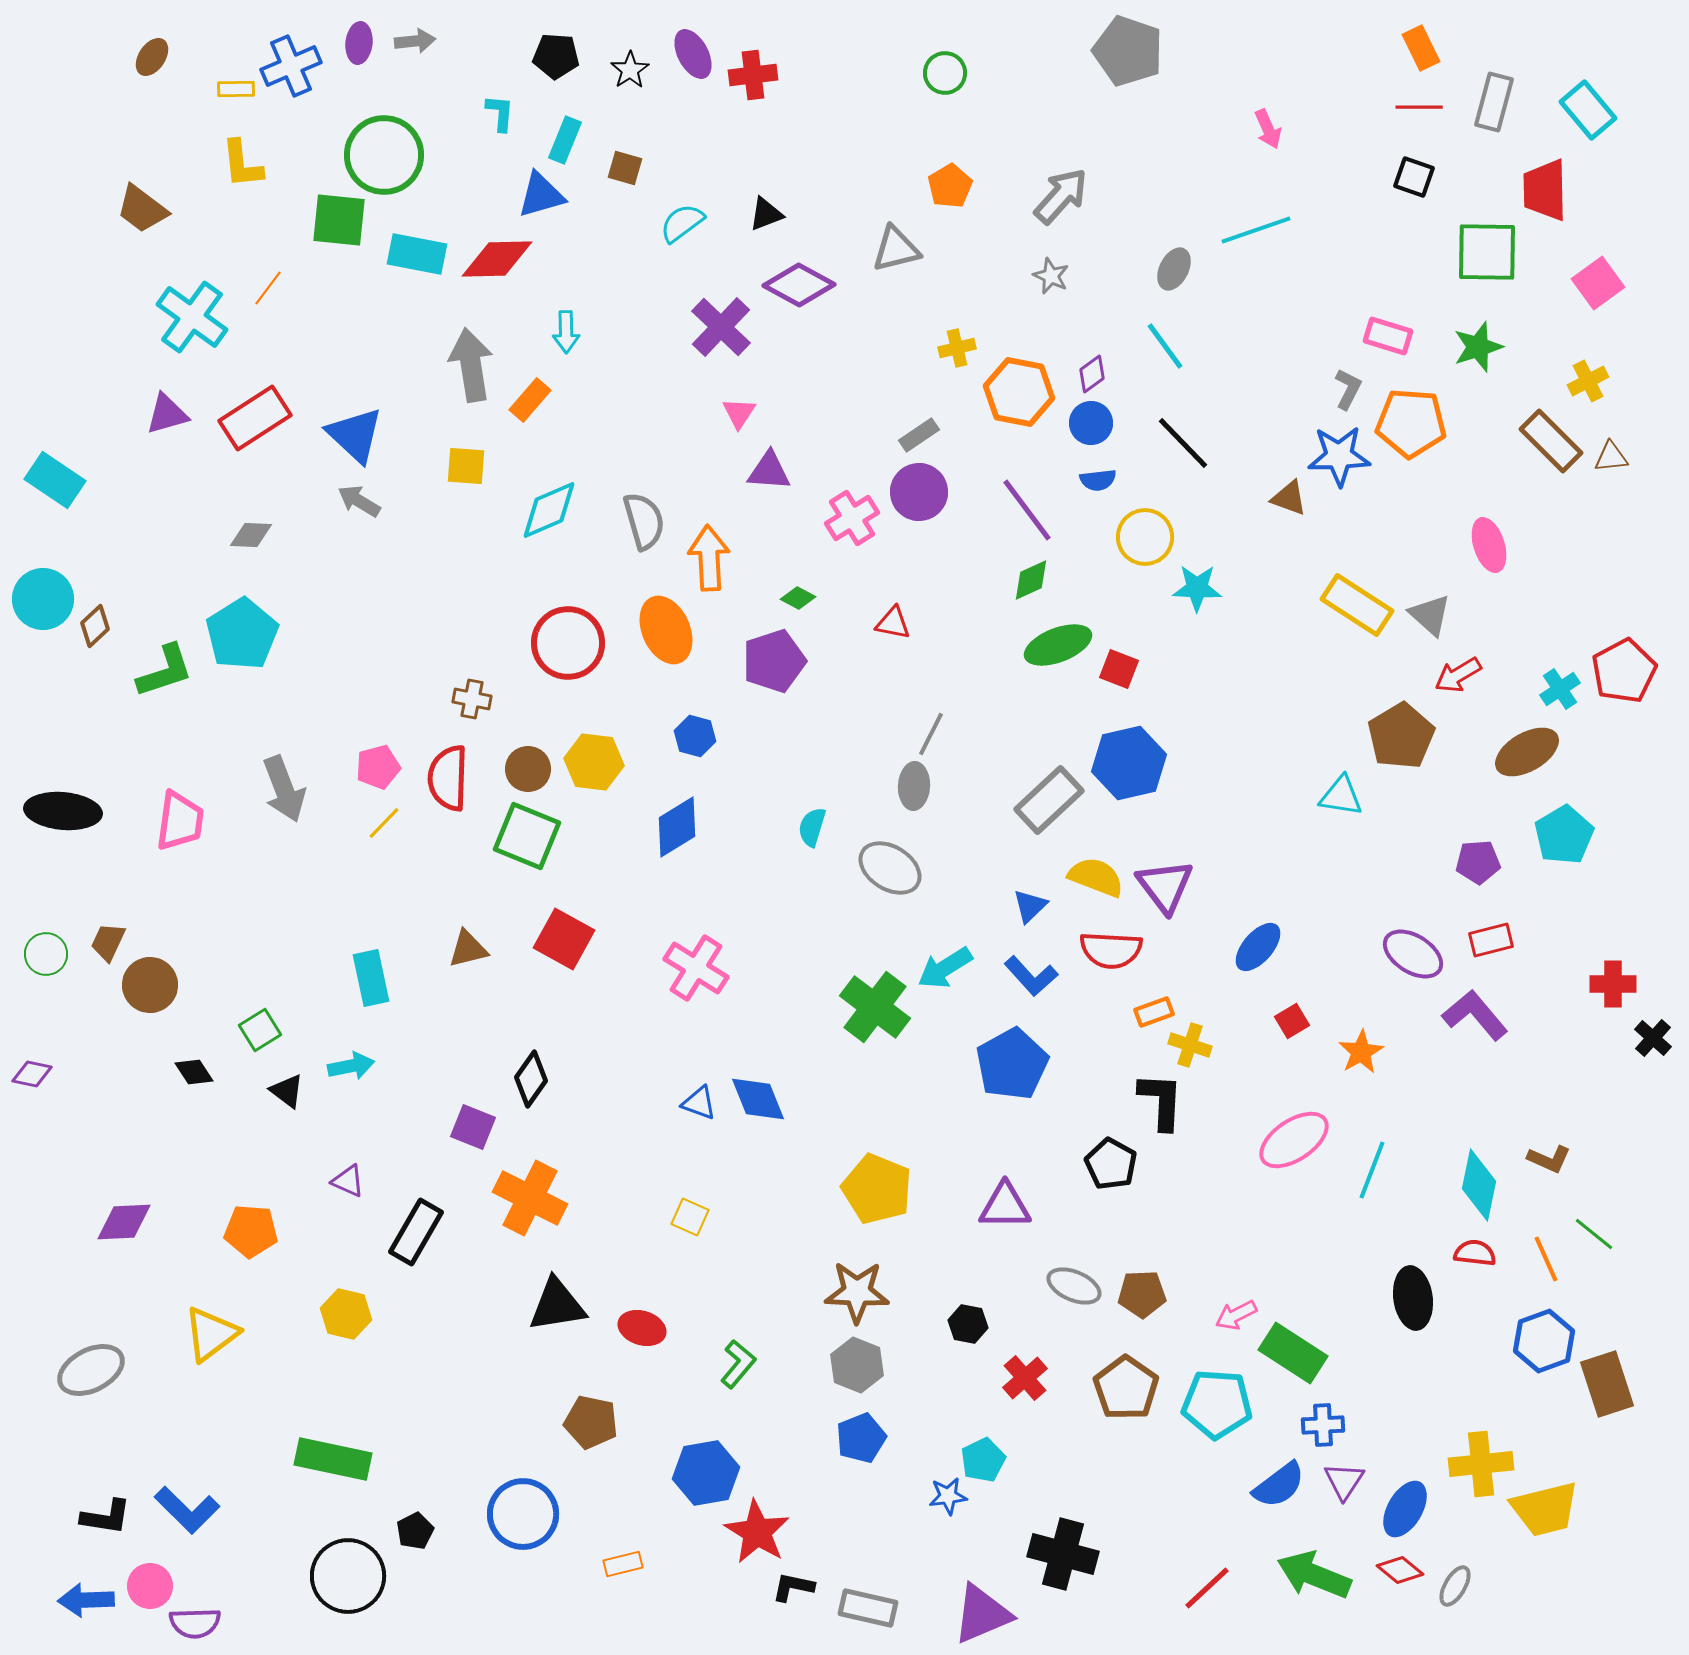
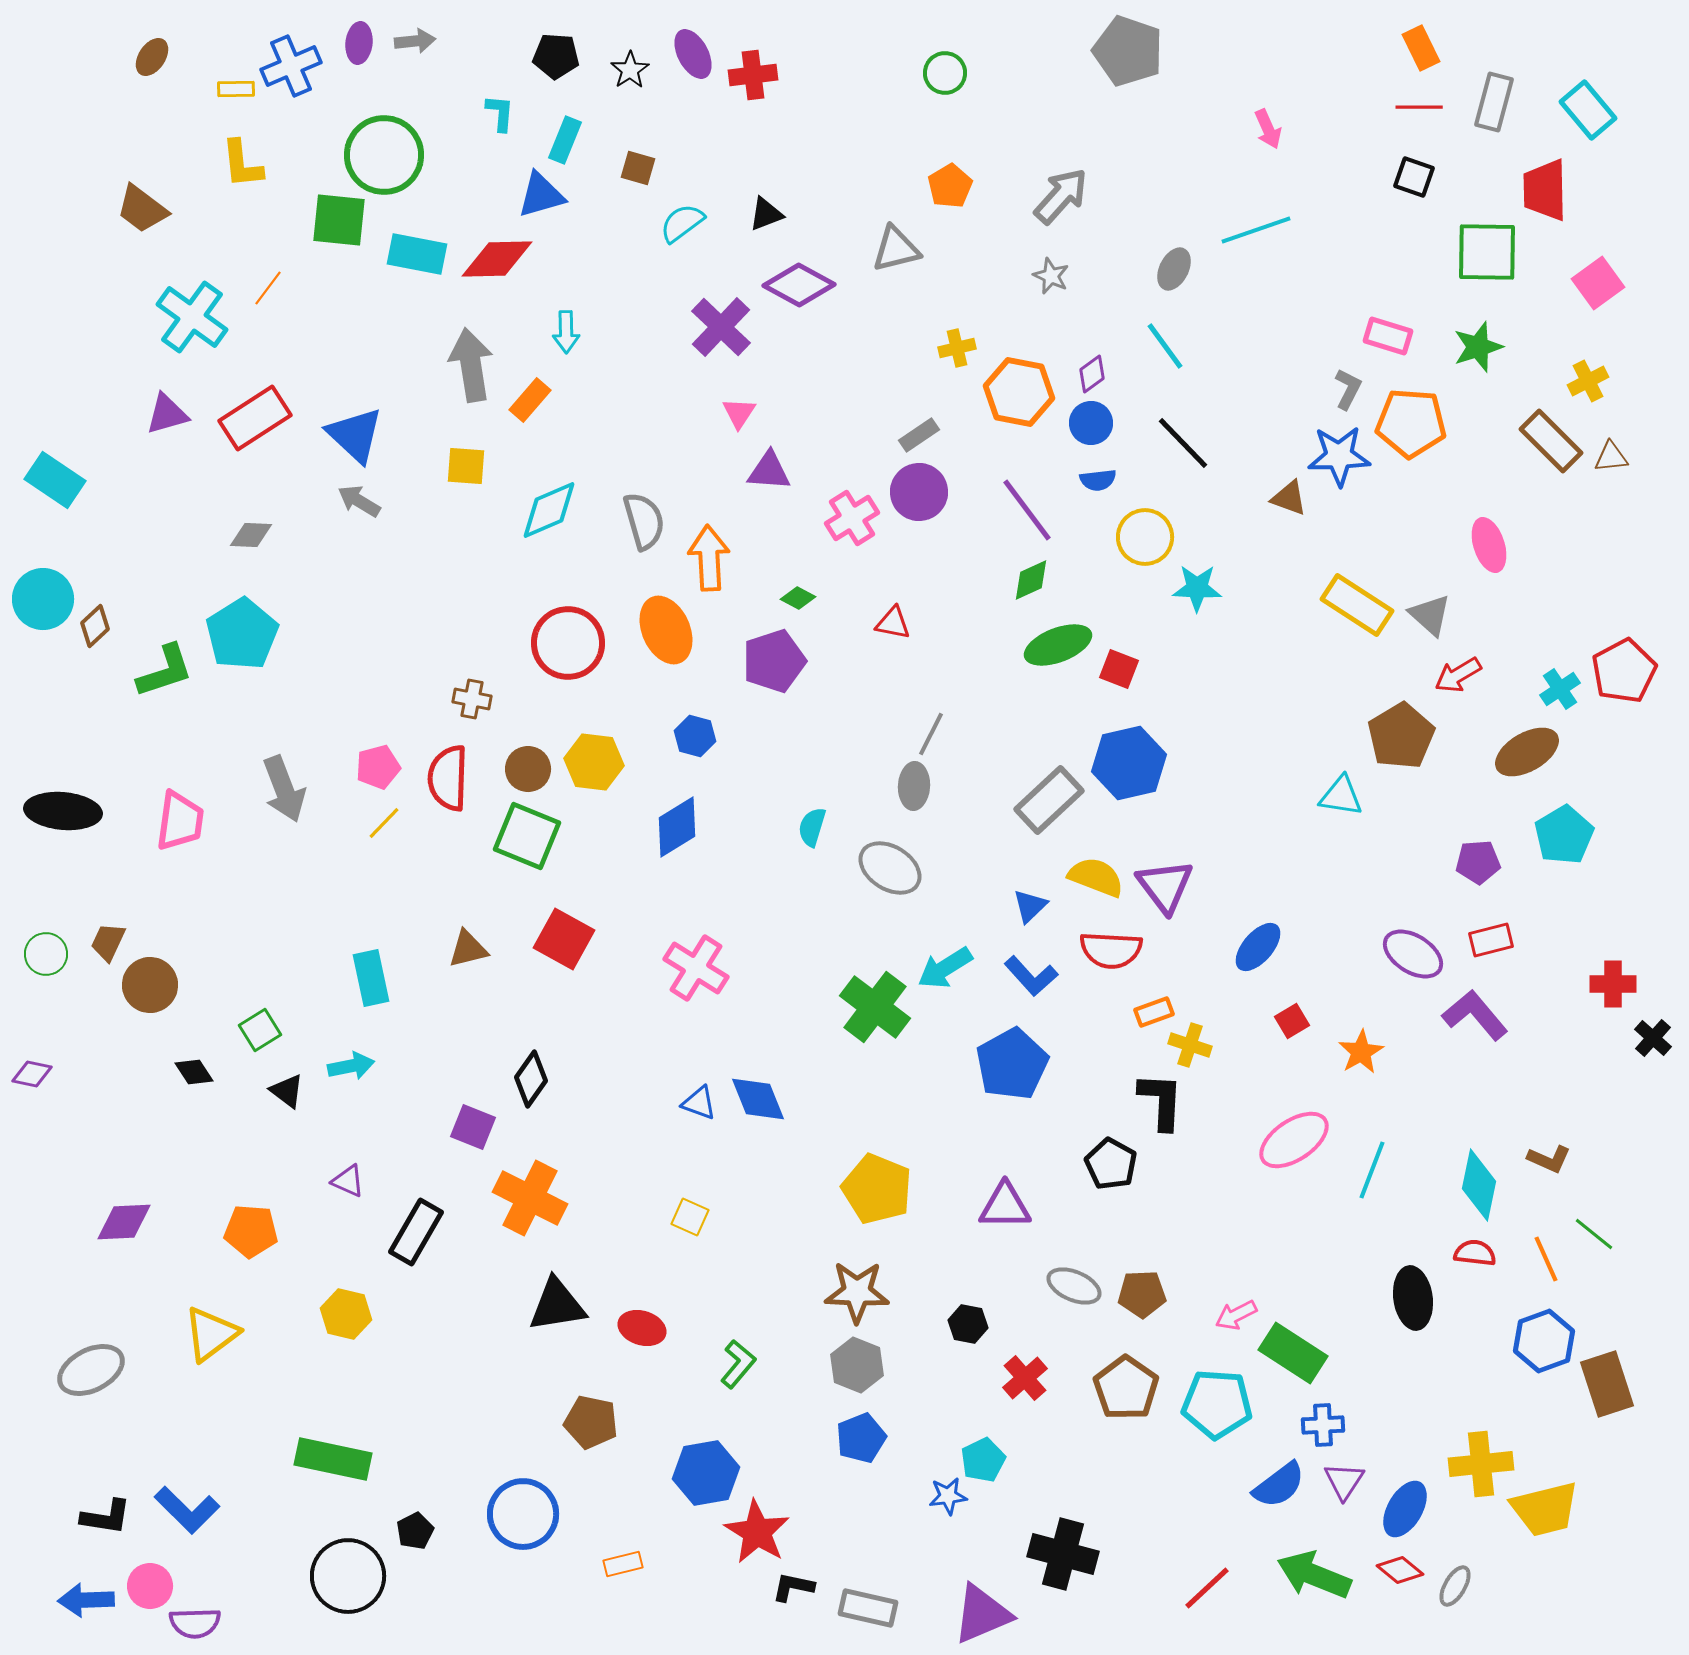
brown square at (625, 168): moved 13 px right
